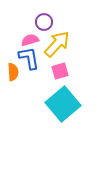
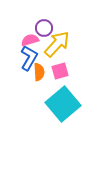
purple circle: moved 6 px down
blue L-shape: rotated 40 degrees clockwise
orange semicircle: moved 26 px right
